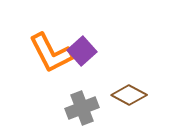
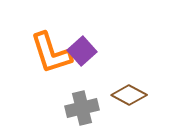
orange L-shape: rotated 9 degrees clockwise
gray cross: rotated 8 degrees clockwise
